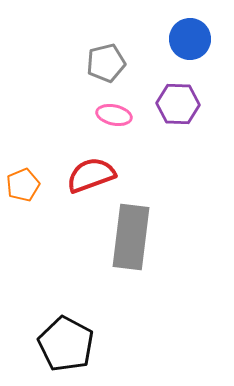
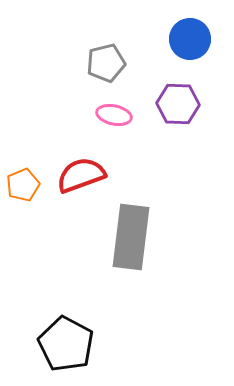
red semicircle: moved 10 px left
